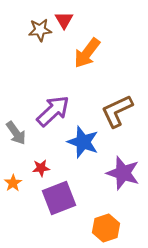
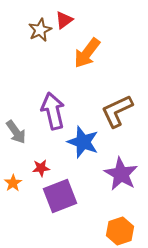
red triangle: rotated 24 degrees clockwise
brown star: rotated 20 degrees counterclockwise
purple arrow: rotated 60 degrees counterclockwise
gray arrow: moved 1 px up
purple star: moved 2 px left, 1 px down; rotated 12 degrees clockwise
purple square: moved 1 px right, 2 px up
orange hexagon: moved 14 px right, 3 px down
